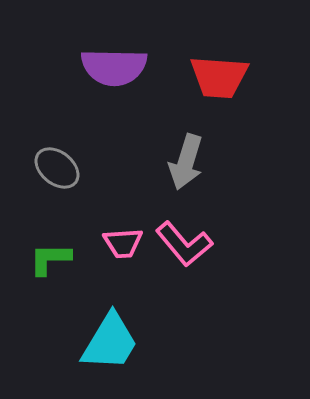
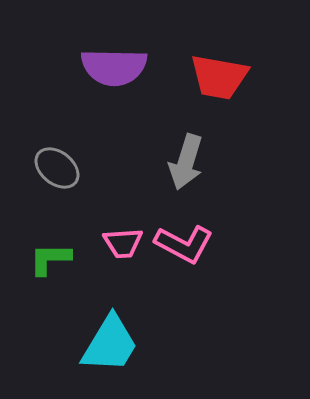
red trapezoid: rotated 6 degrees clockwise
pink L-shape: rotated 22 degrees counterclockwise
cyan trapezoid: moved 2 px down
